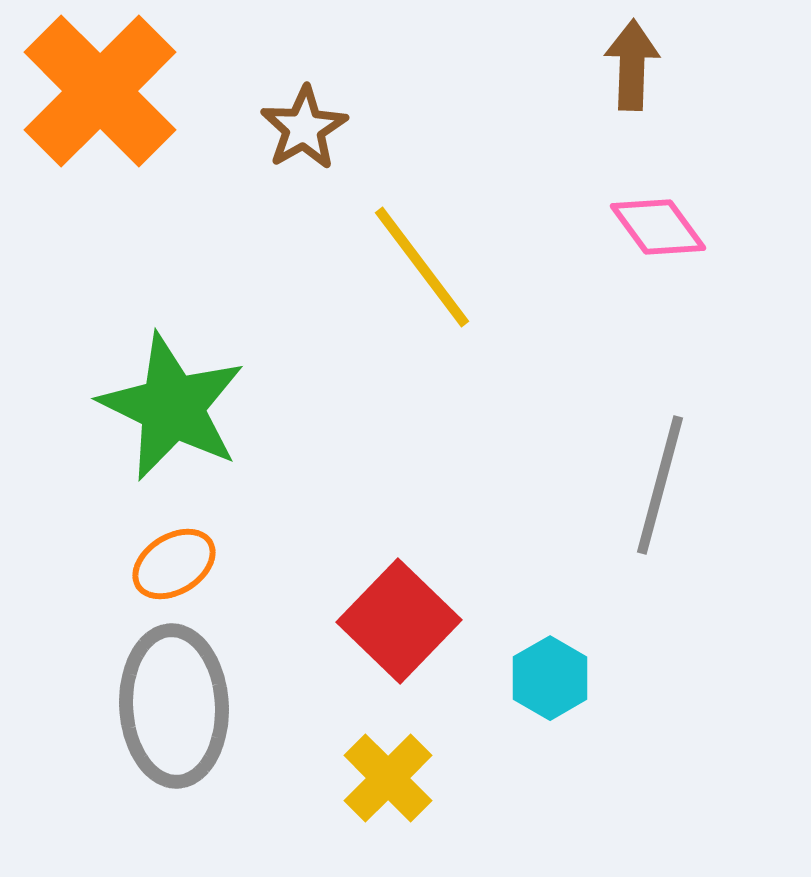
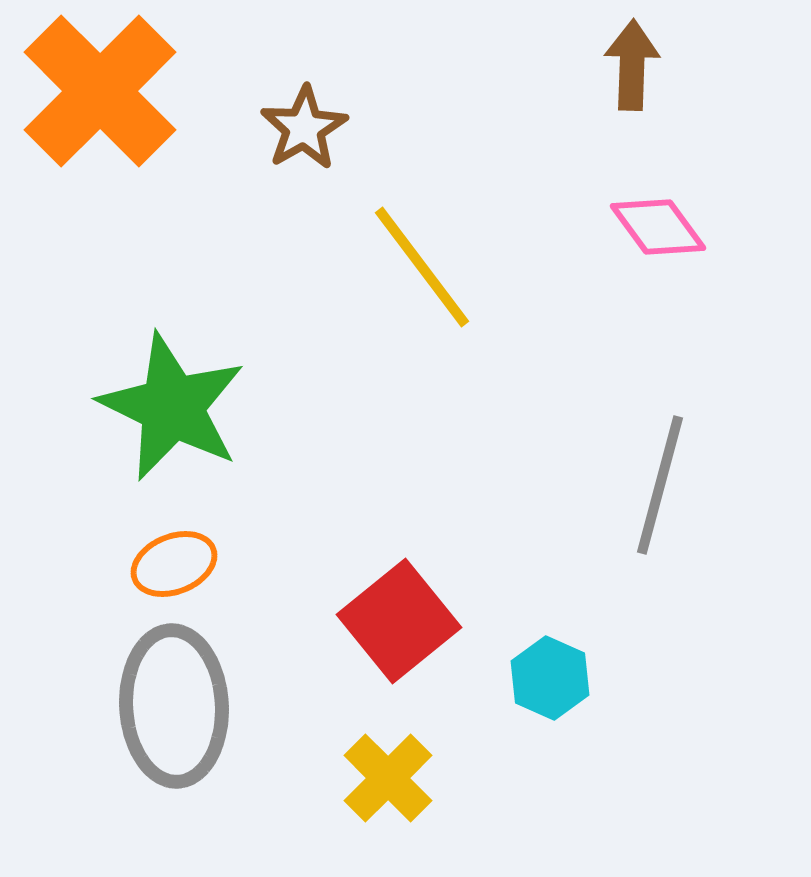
orange ellipse: rotated 10 degrees clockwise
red square: rotated 7 degrees clockwise
cyan hexagon: rotated 6 degrees counterclockwise
